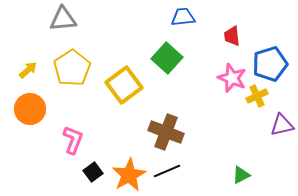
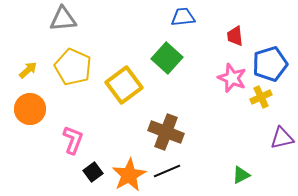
red trapezoid: moved 3 px right
yellow pentagon: moved 1 px right, 1 px up; rotated 15 degrees counterclockwise
yellow cross: moved 4 px right, 1 px down
purple triangle: moved 13 px down
